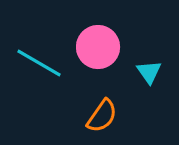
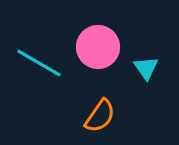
cyan triangle: moved 3 px left, 4 px up
orange semicircle: moved 2 px left
